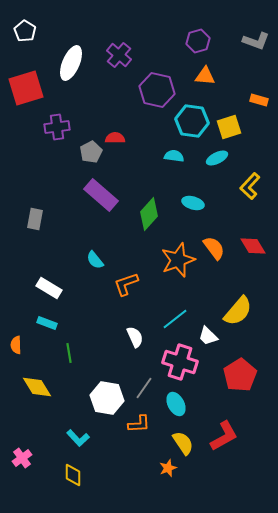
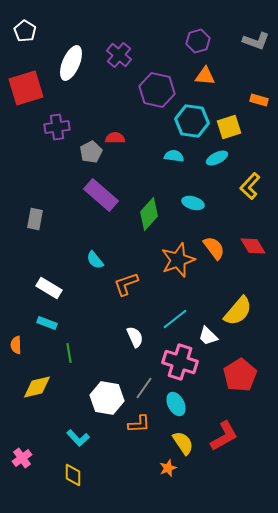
yellow diamond at (37, 387): rotated 72 degrees counterclockwise
